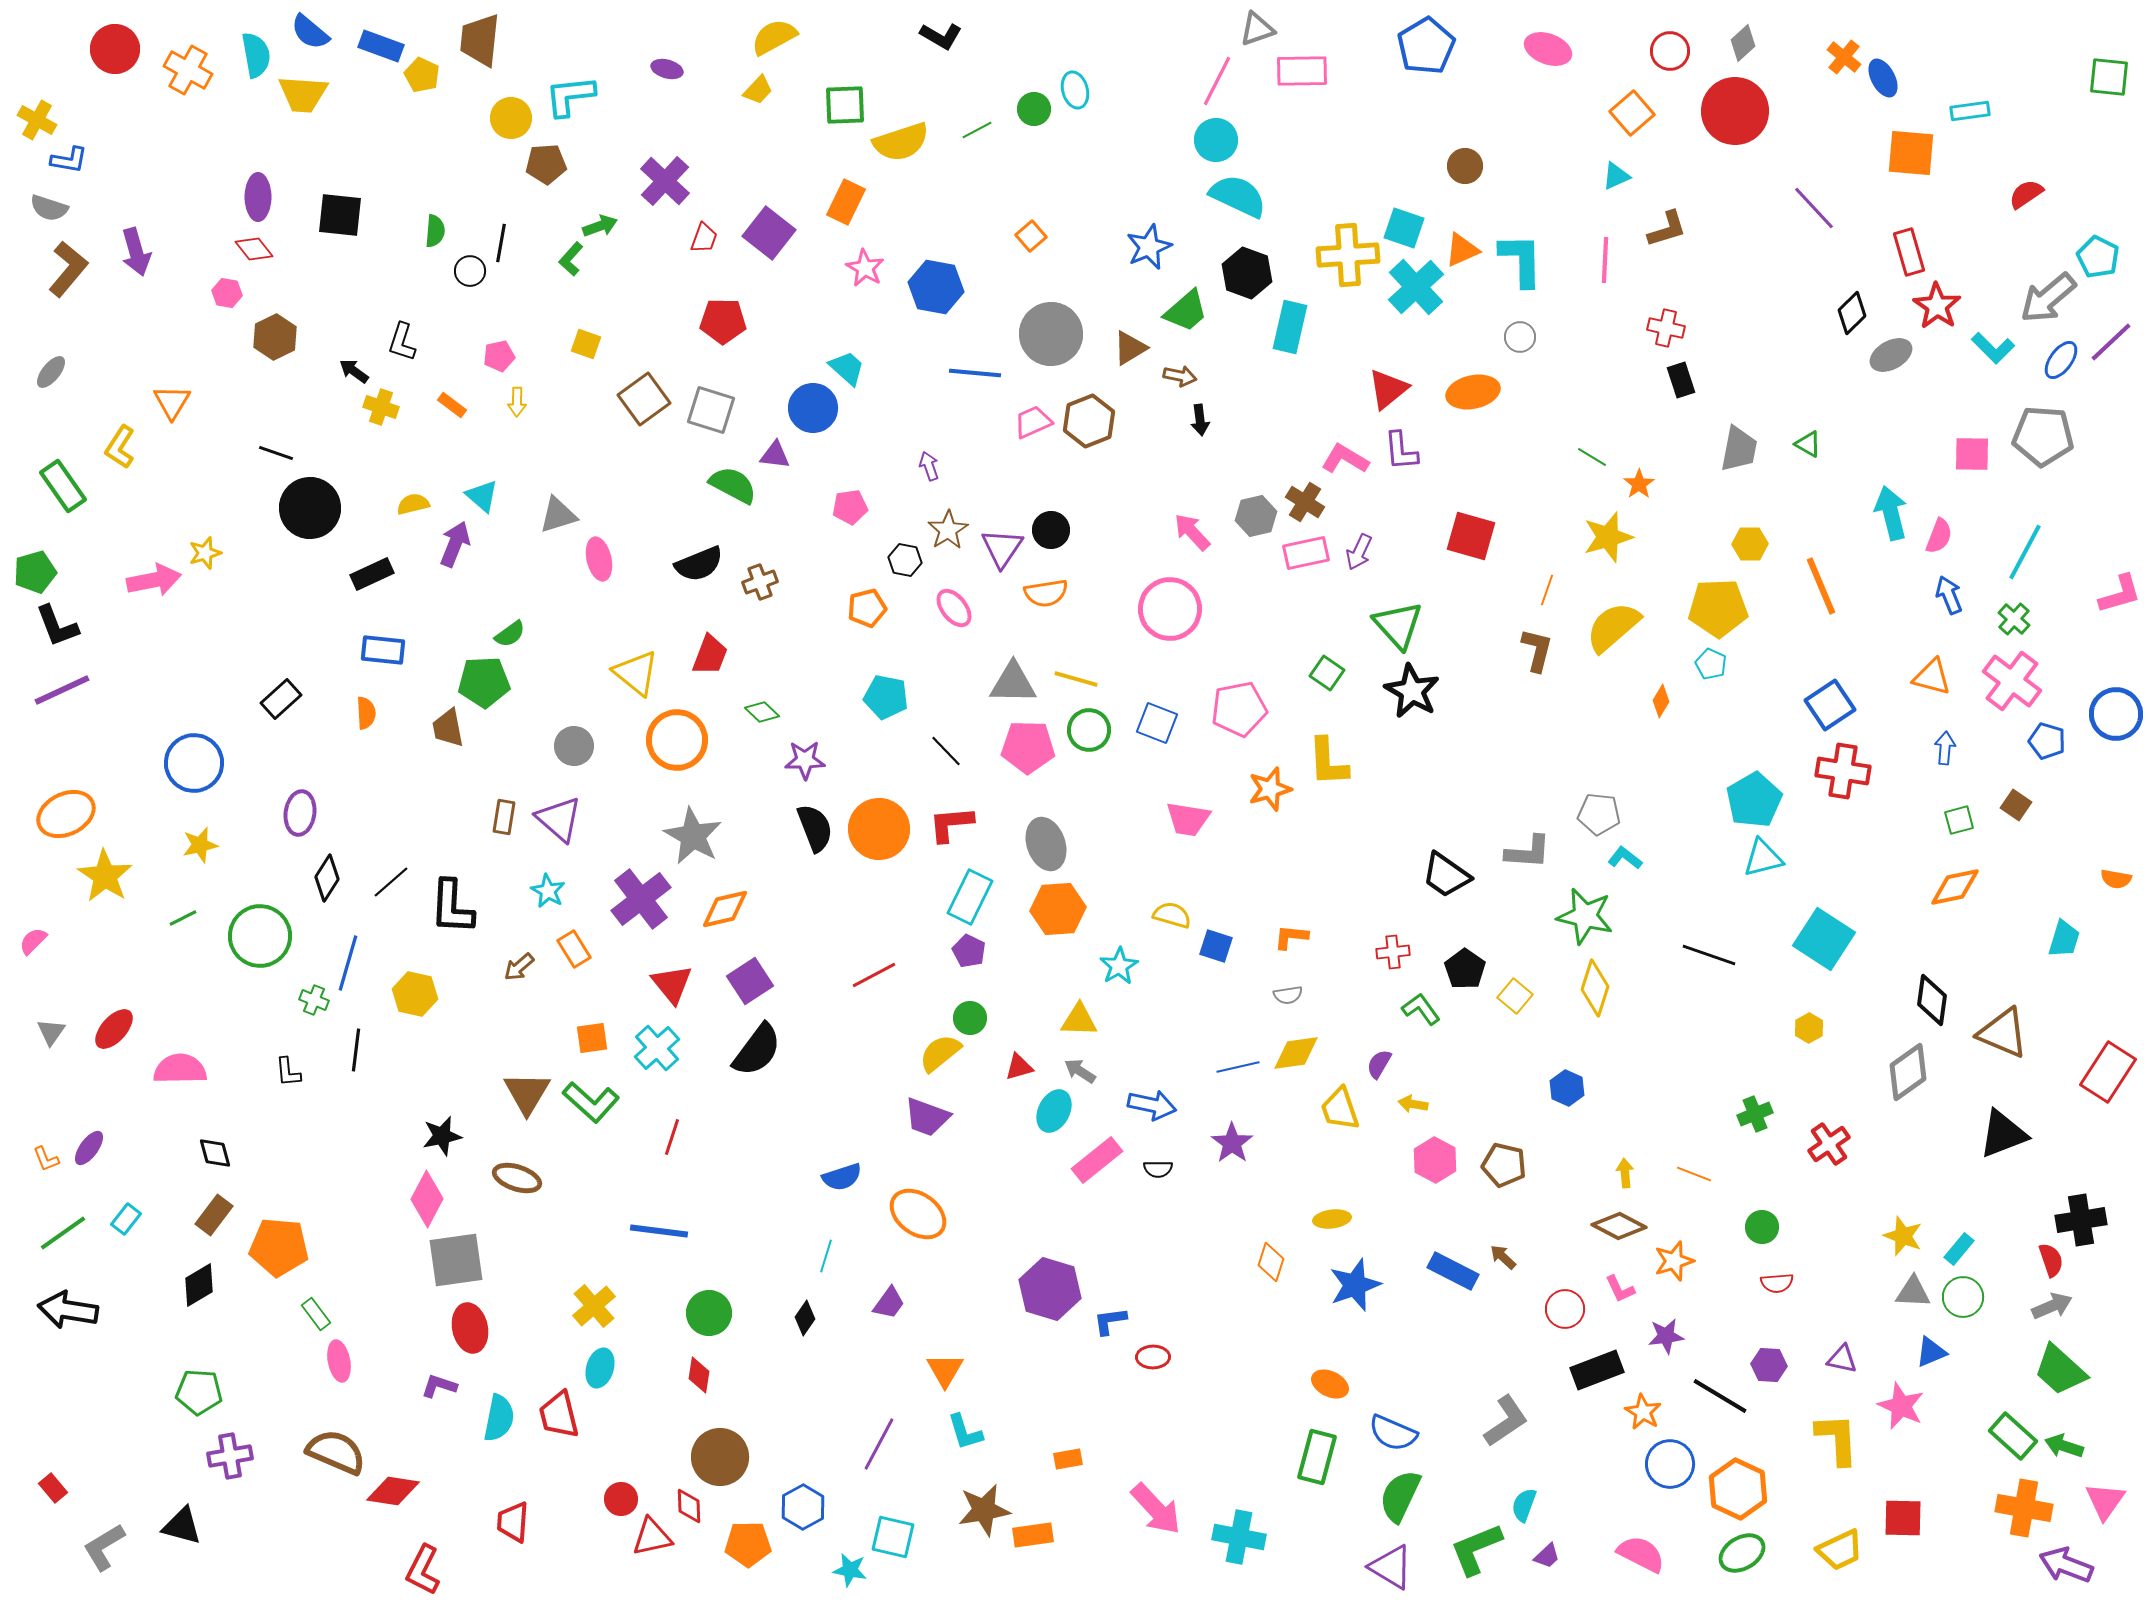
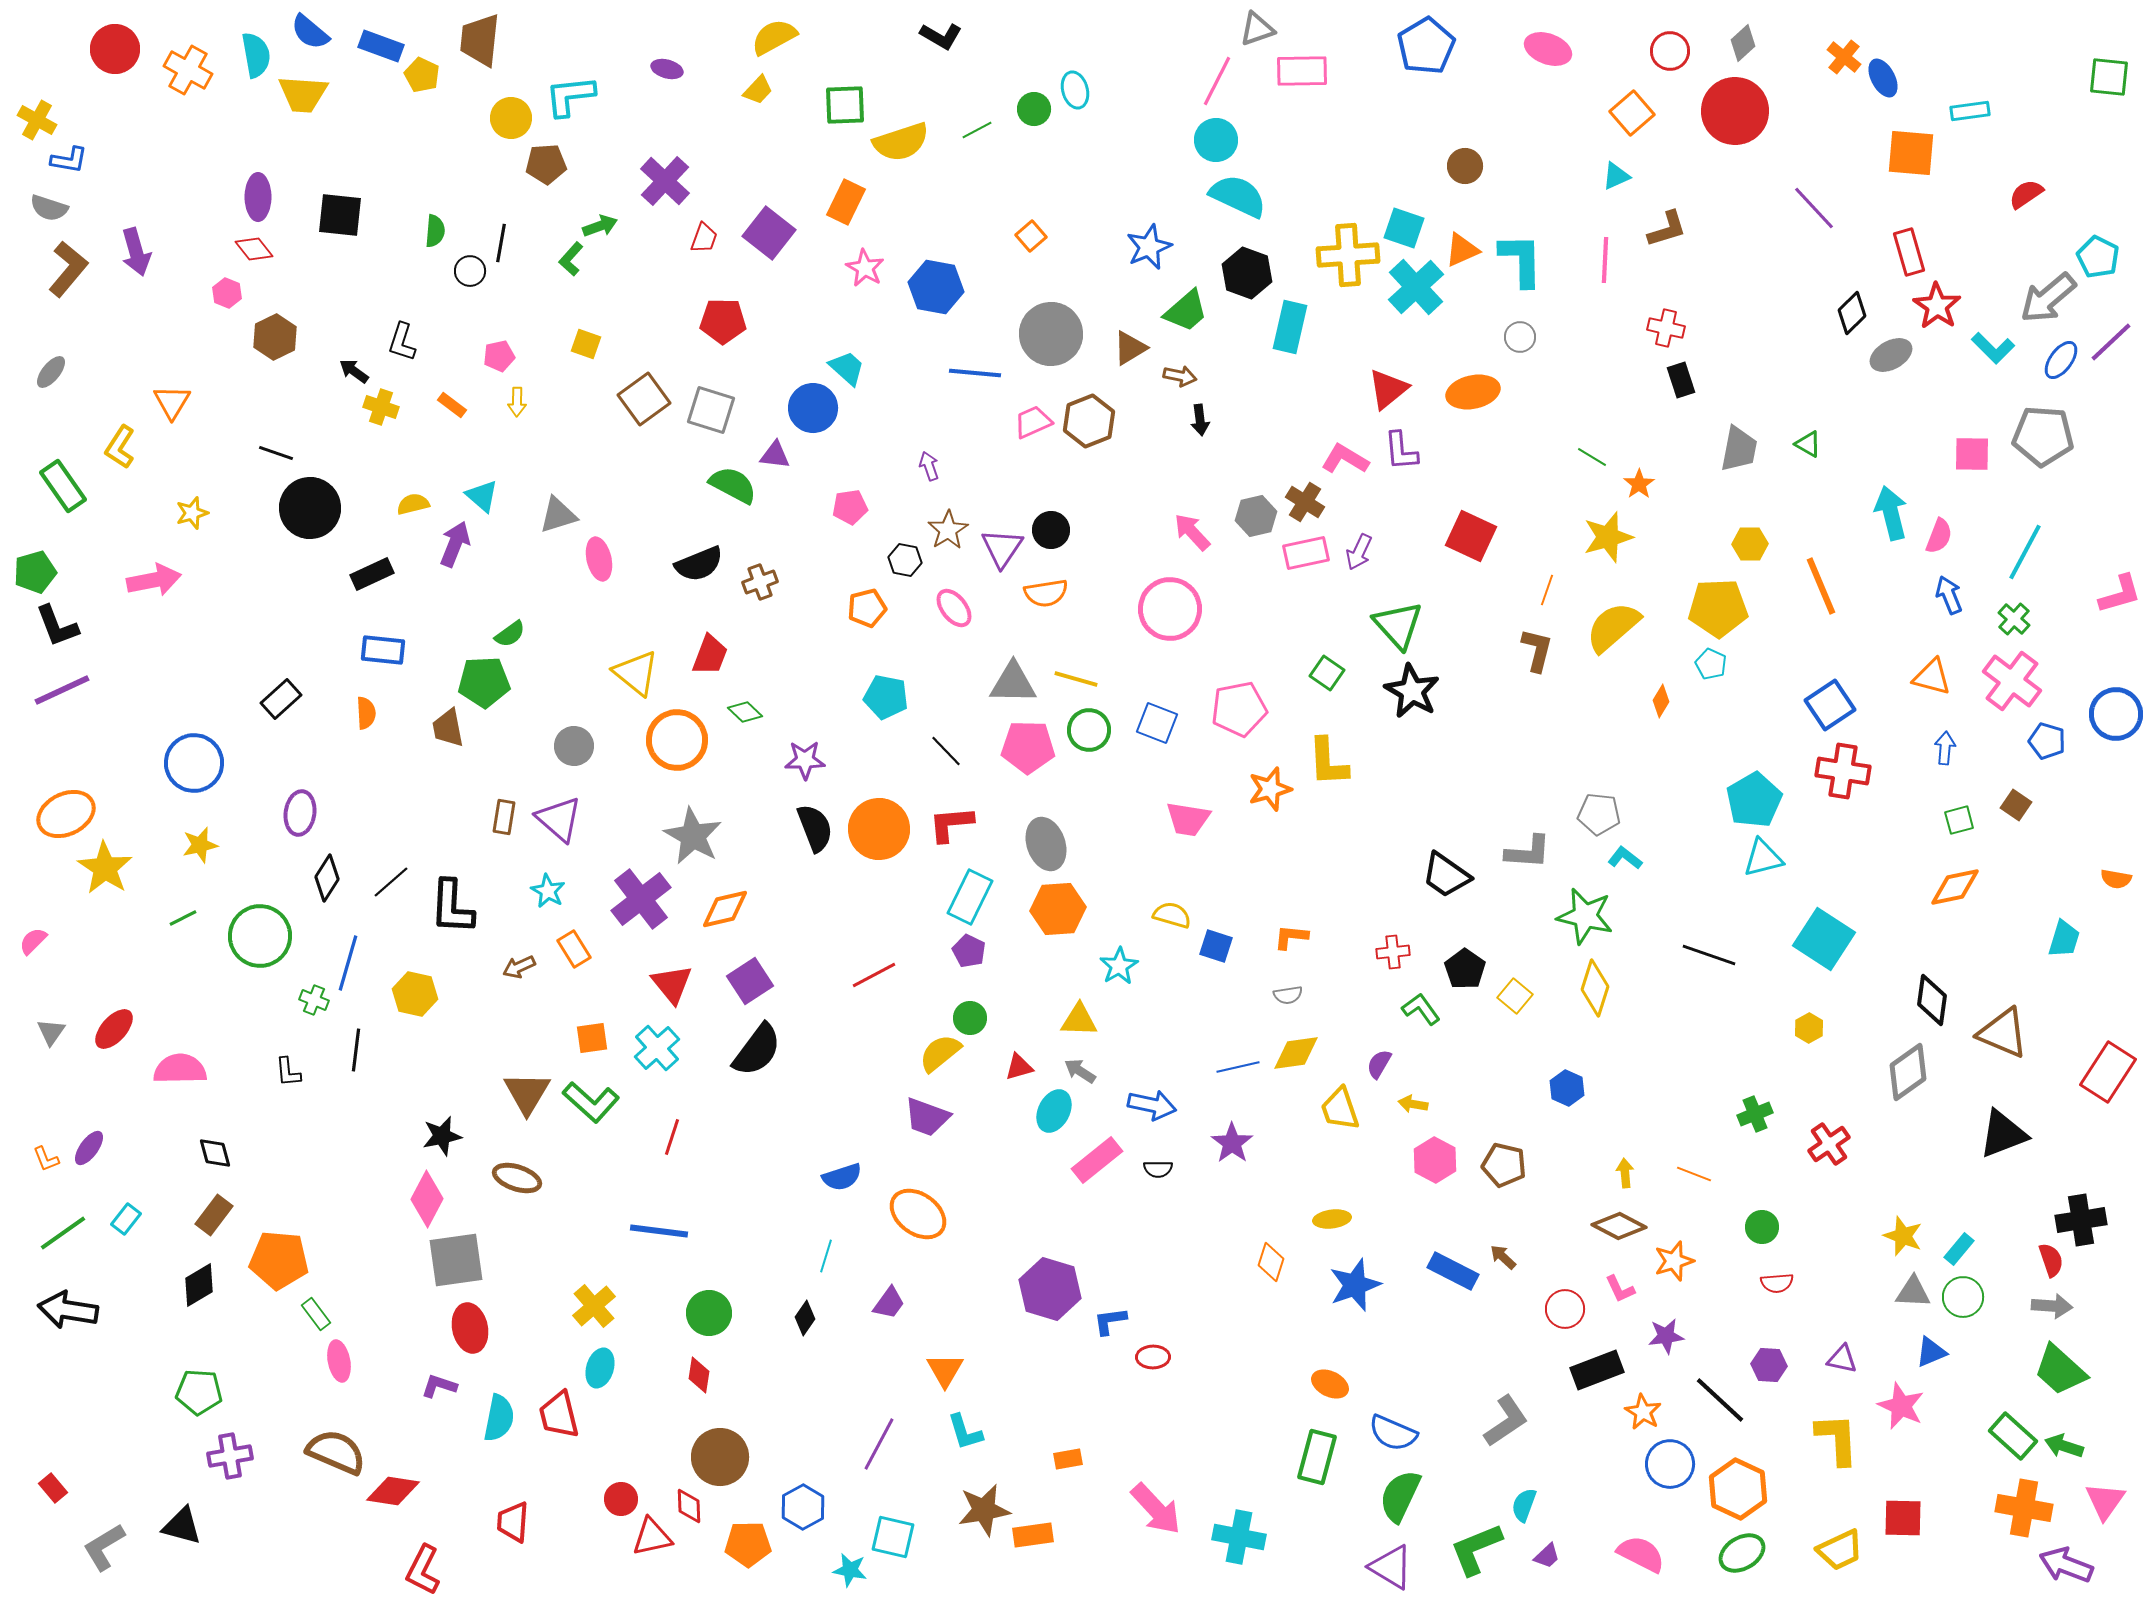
pink hexagon at (227, 293): rotated 12 degrees clockwise
red square at (1471, 536): rotated 9 degrees clockwise
yellow star at (205, 553): moved 13 px left, 40 px up
green diamond at (762, 712): moved 17 px left
yellow star at (105, 876): moved 8 px up
brown arrow at (519, 967): rotated 16 degrees clockwise
orange pentagon at (279, 1247): moved 13 px down
gray arrow at (2052, 1306): rotated 27 degrees clockwise
black line at (1720, 1396): moved 4 px down; rotated 12 degrees clockwise
